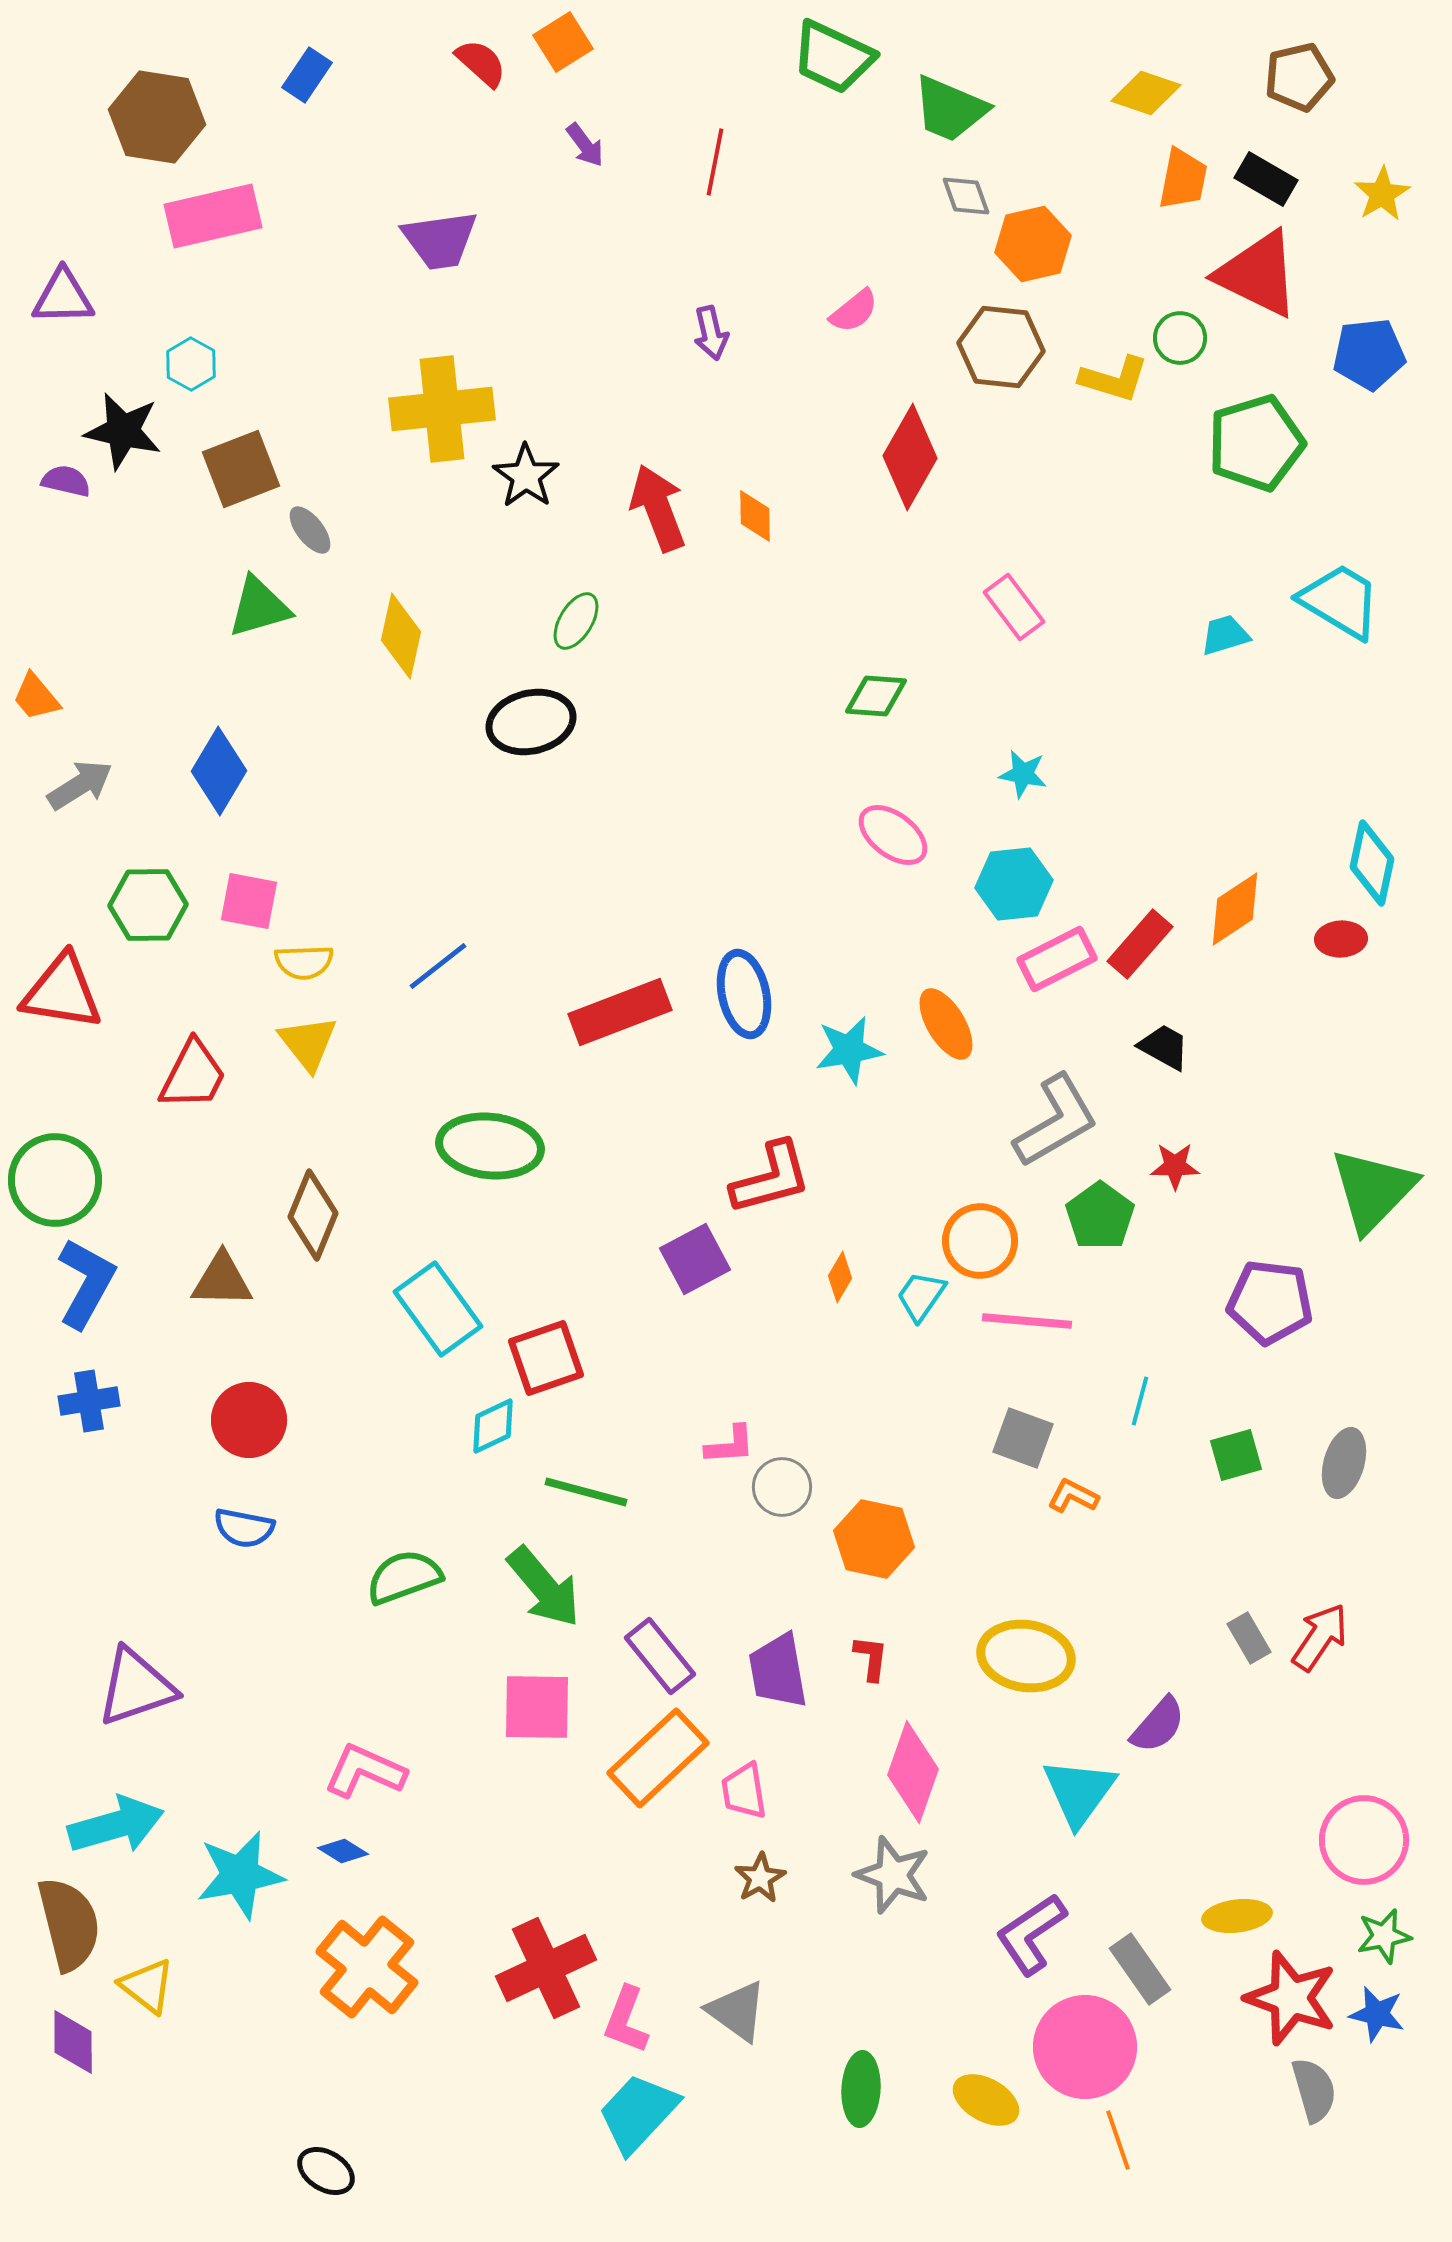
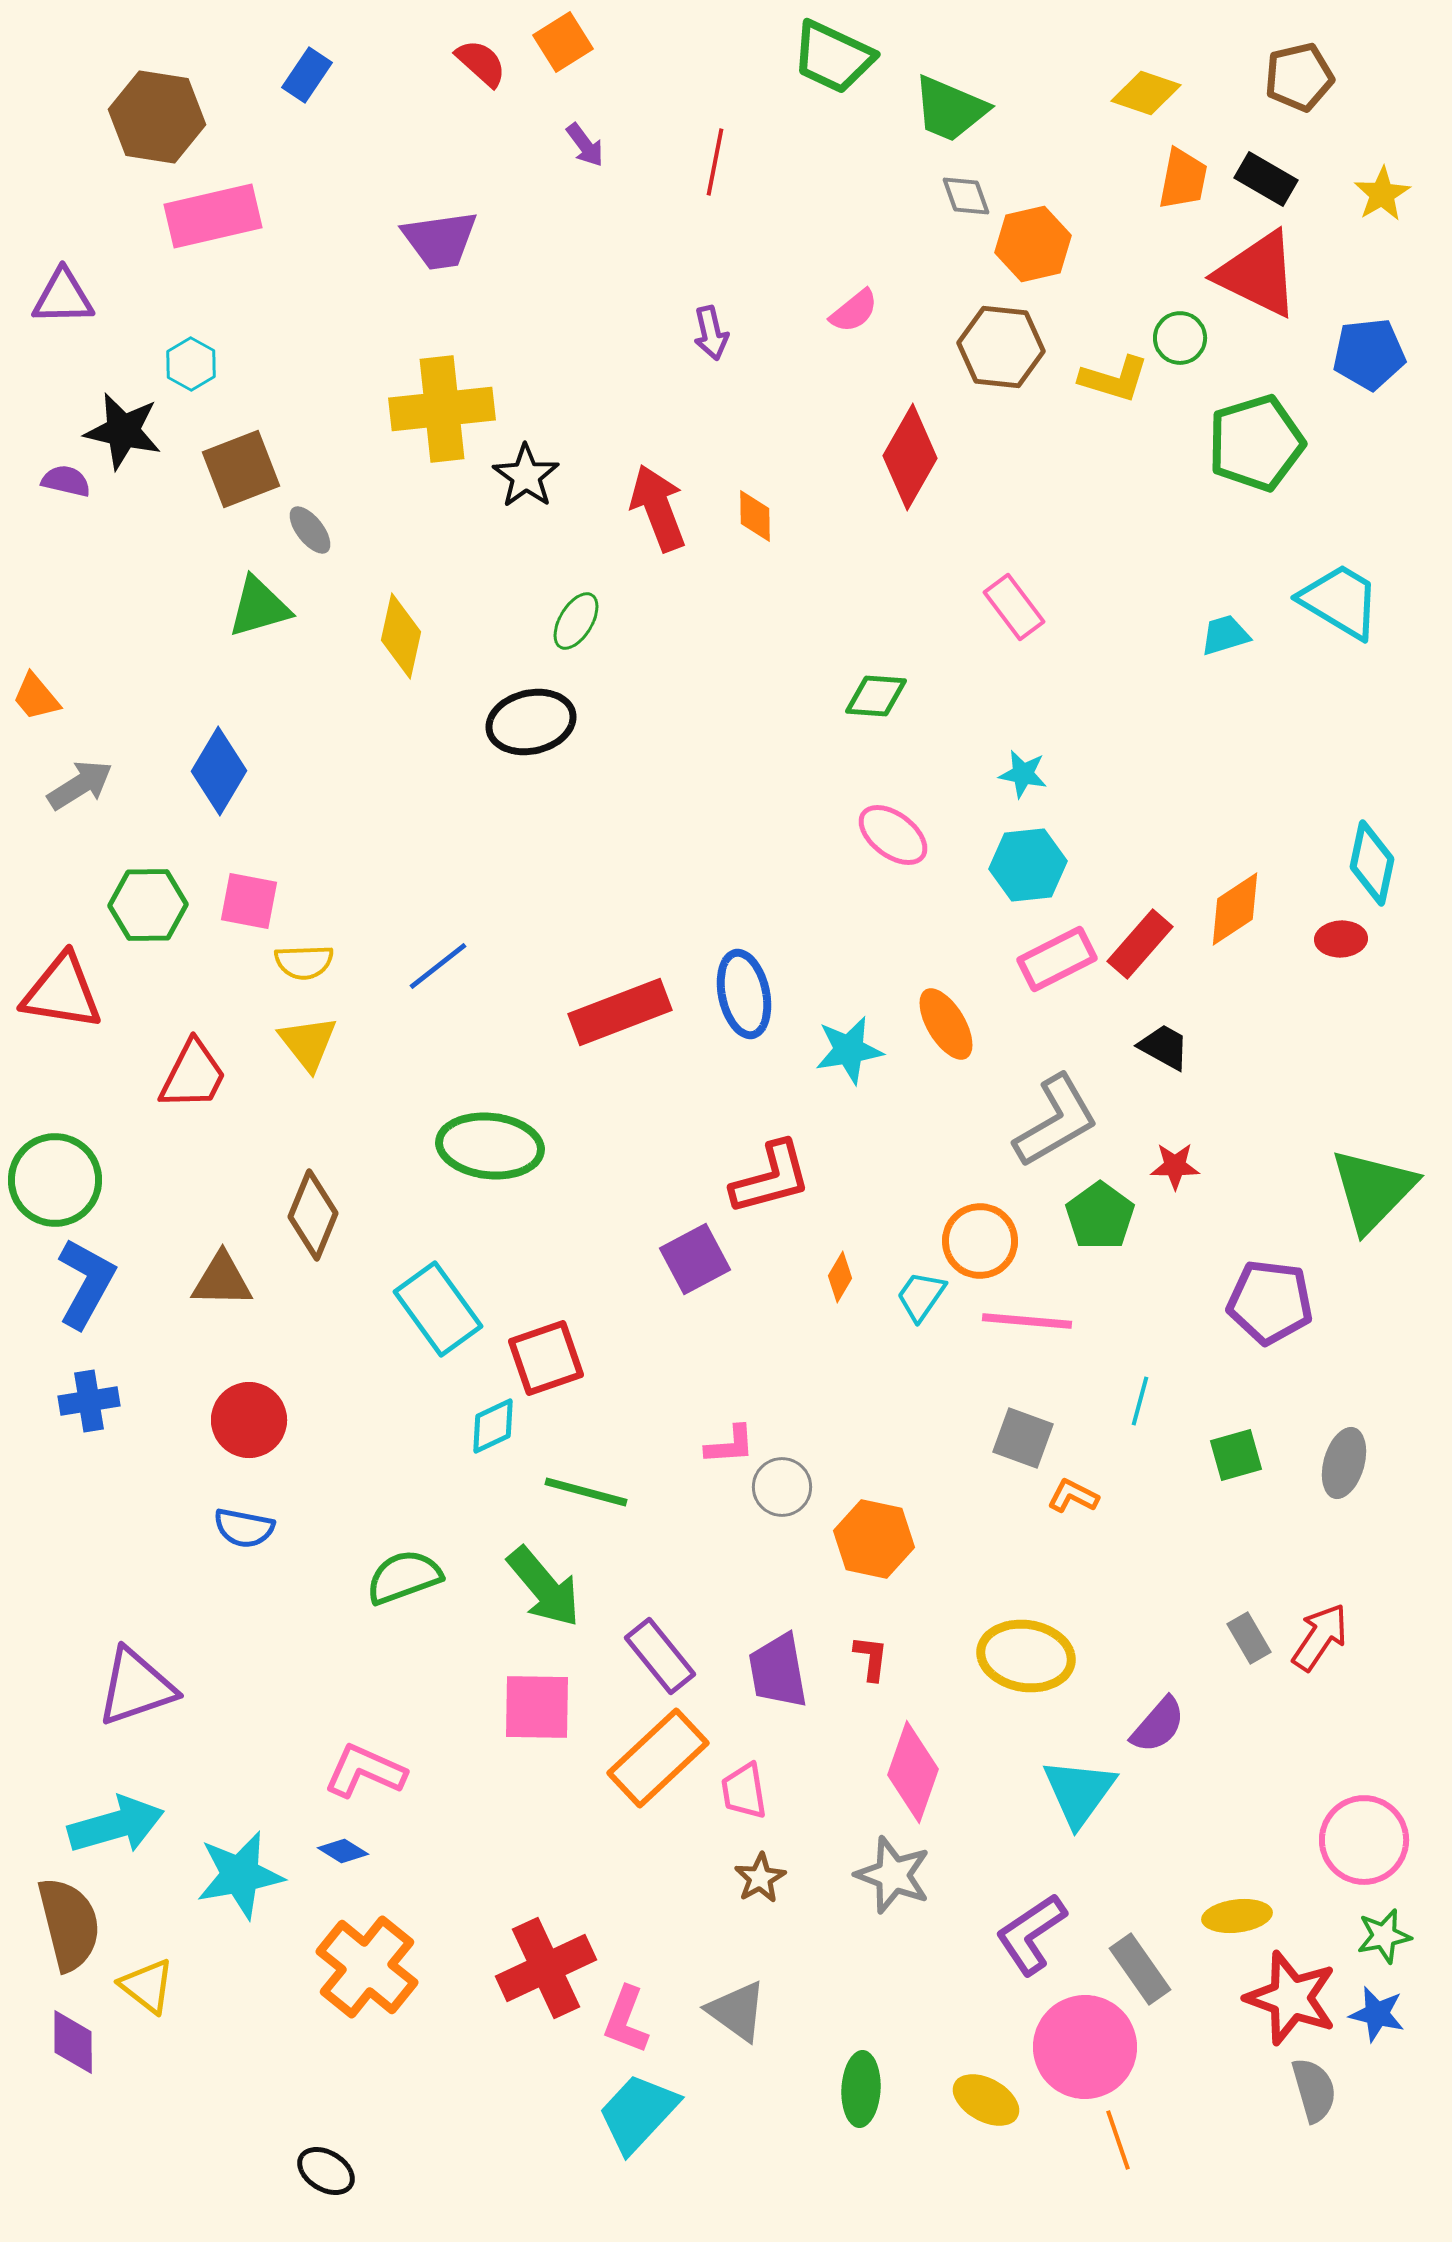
cyan hexagon at (1014, 884): moved 14 px right, 19 px up
